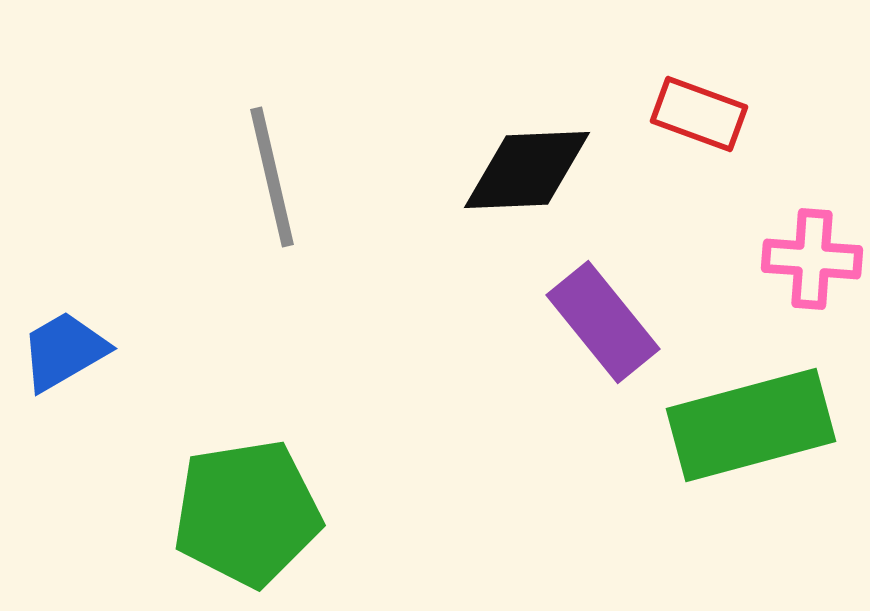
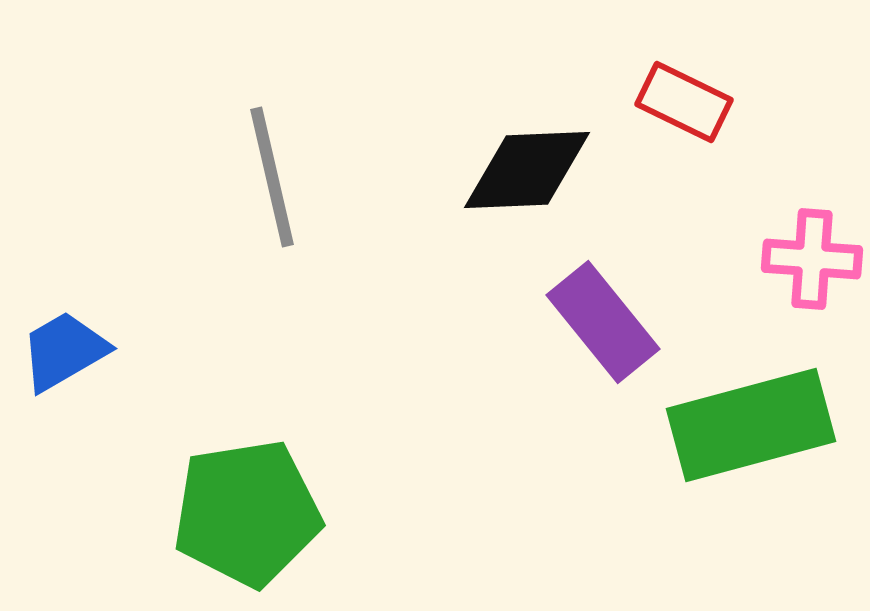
red rectangle: moved 15 px left, 12 px up; rotated 6 degrees clockwise
